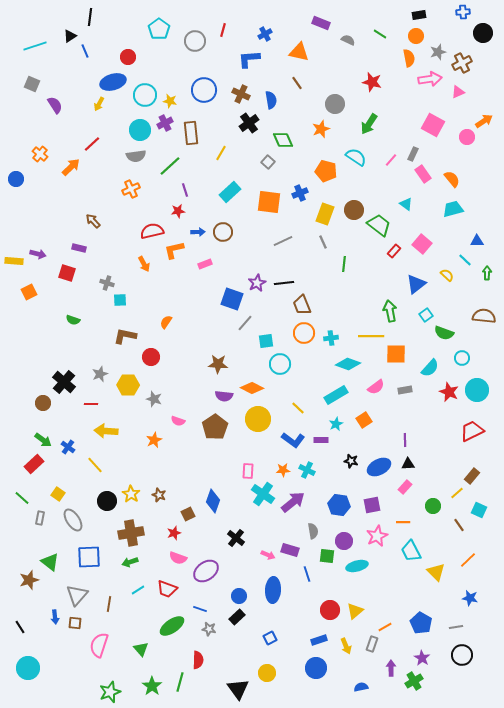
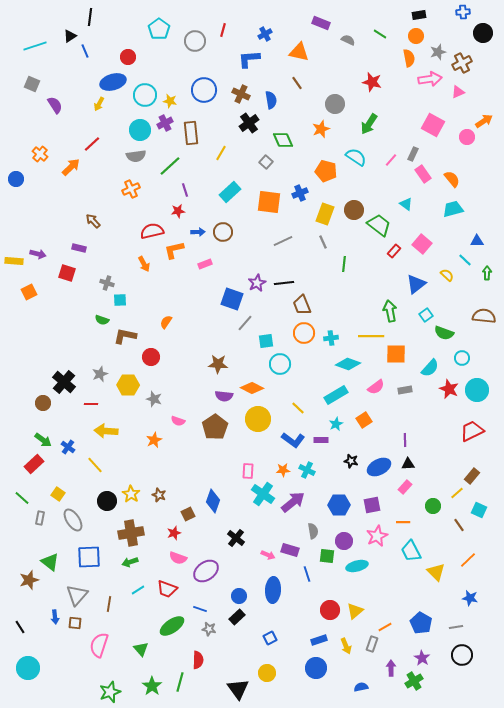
gray square at (268, 162): moved 2 px left
green semicircle at (73, 320): moved 29 px right
red star at (449, 392): moved 3 px up
blue hexagon at (339, 505): rotated 10 degrees counterclockwise
